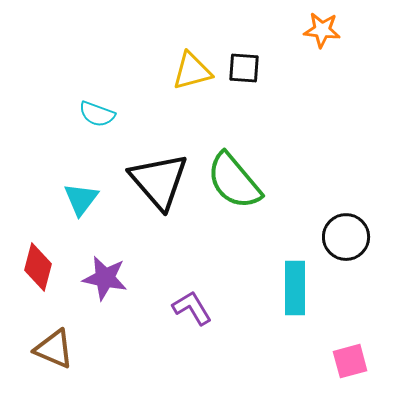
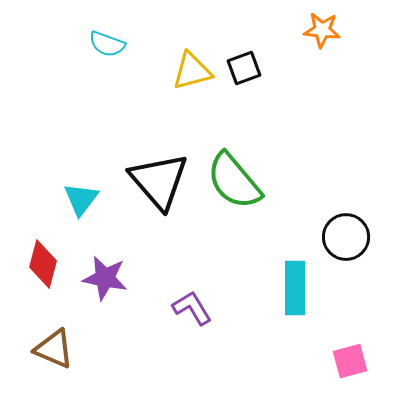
black square: rotated 24 degrees counterclockwise
cyan semicircle: moved 10 px right, 70 px up
red diamond: moved 5 px right, 3 px up
